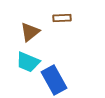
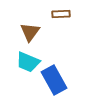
brown rectangle: moved 1 px left, 4 px up
brown triangle: rotated 15 degrees counterclockwise
